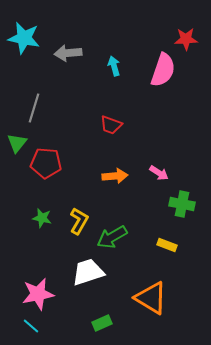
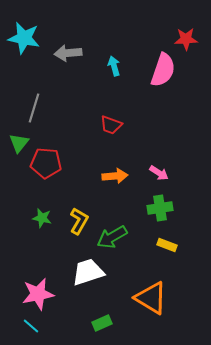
green triangle: moved 2 px right
green cross: moved 22 px left, 4 px down; rotated 20 degrees counterclockwise
